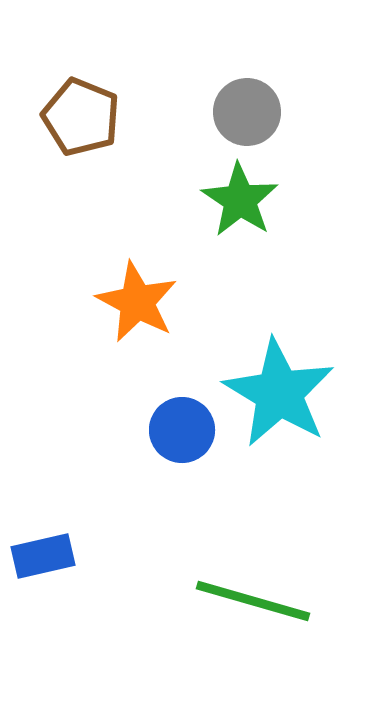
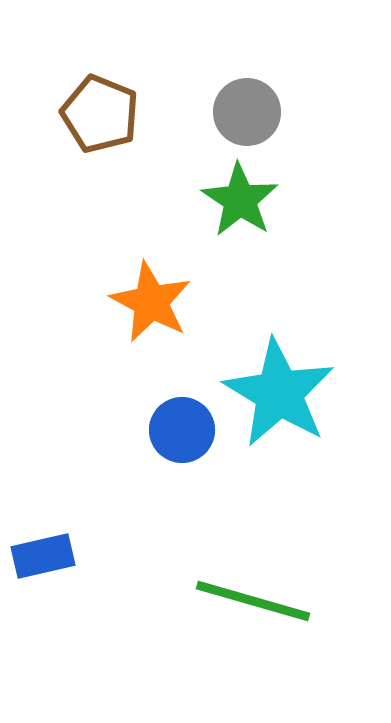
brown pentagon: moved 19 px right, 3 px up
orange star: moved 14 px right
